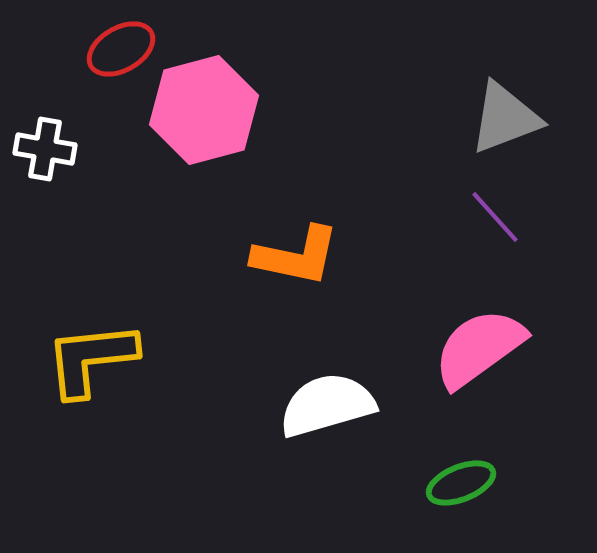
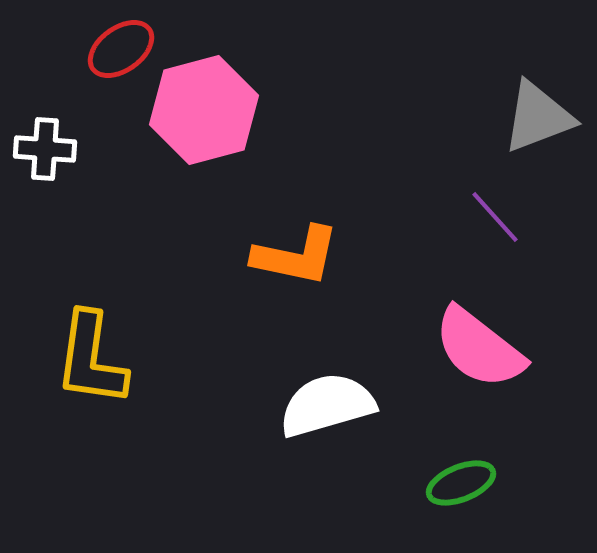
red ellipse: rotated 6 degrees counterclockwise
gray triangle: moved 33 px right, 1 px up
white cross: rotated 6 degrees counterclockwise
pink semicircle: rotated 106 degrees counterclockwise
yellow L-shape: rotated 76 degrees counterclockwise
